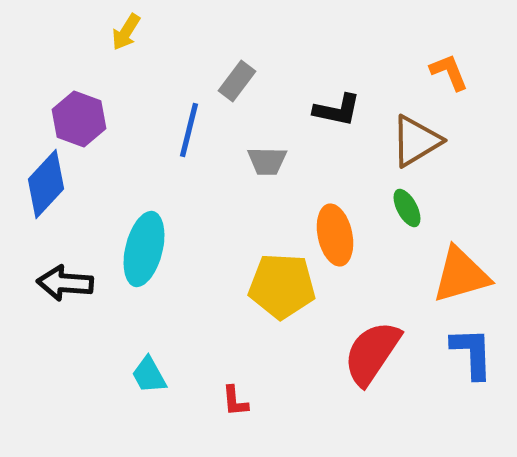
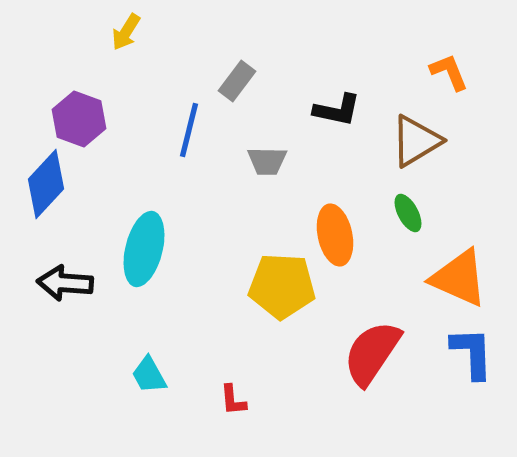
green ellipse: moved 1 px right, 5 px down
orange triangle: moved 2 px left, 3 px down; rotated 40 degrees clockwise
red L-shape: moved 2 px left, 1 px up
